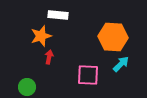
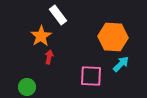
white rectangle: rotated 48 degrees clockwise
orange star: rotated 15 degrees counterclockwise
pink square: moved 3 px right, 1 px down
